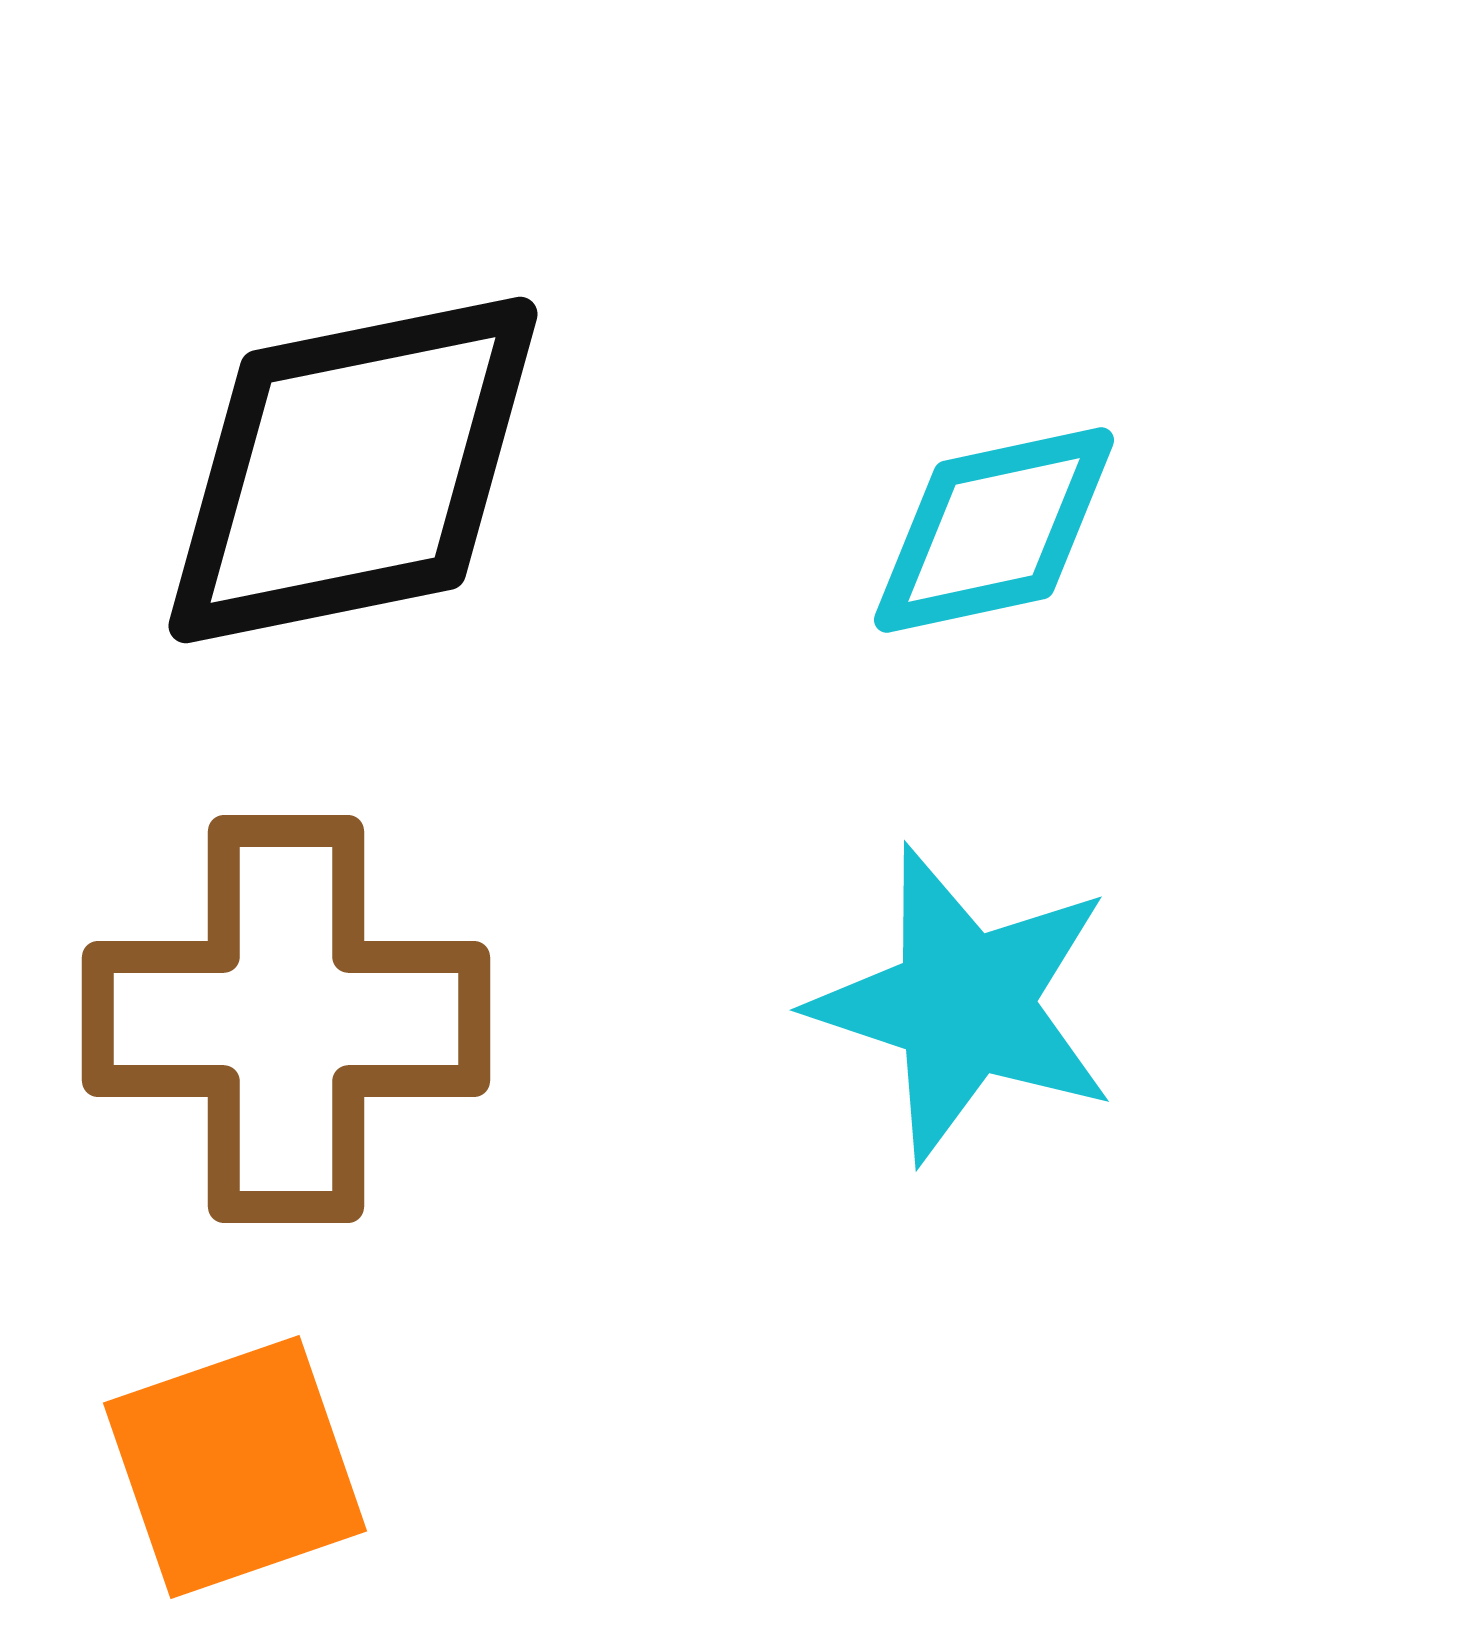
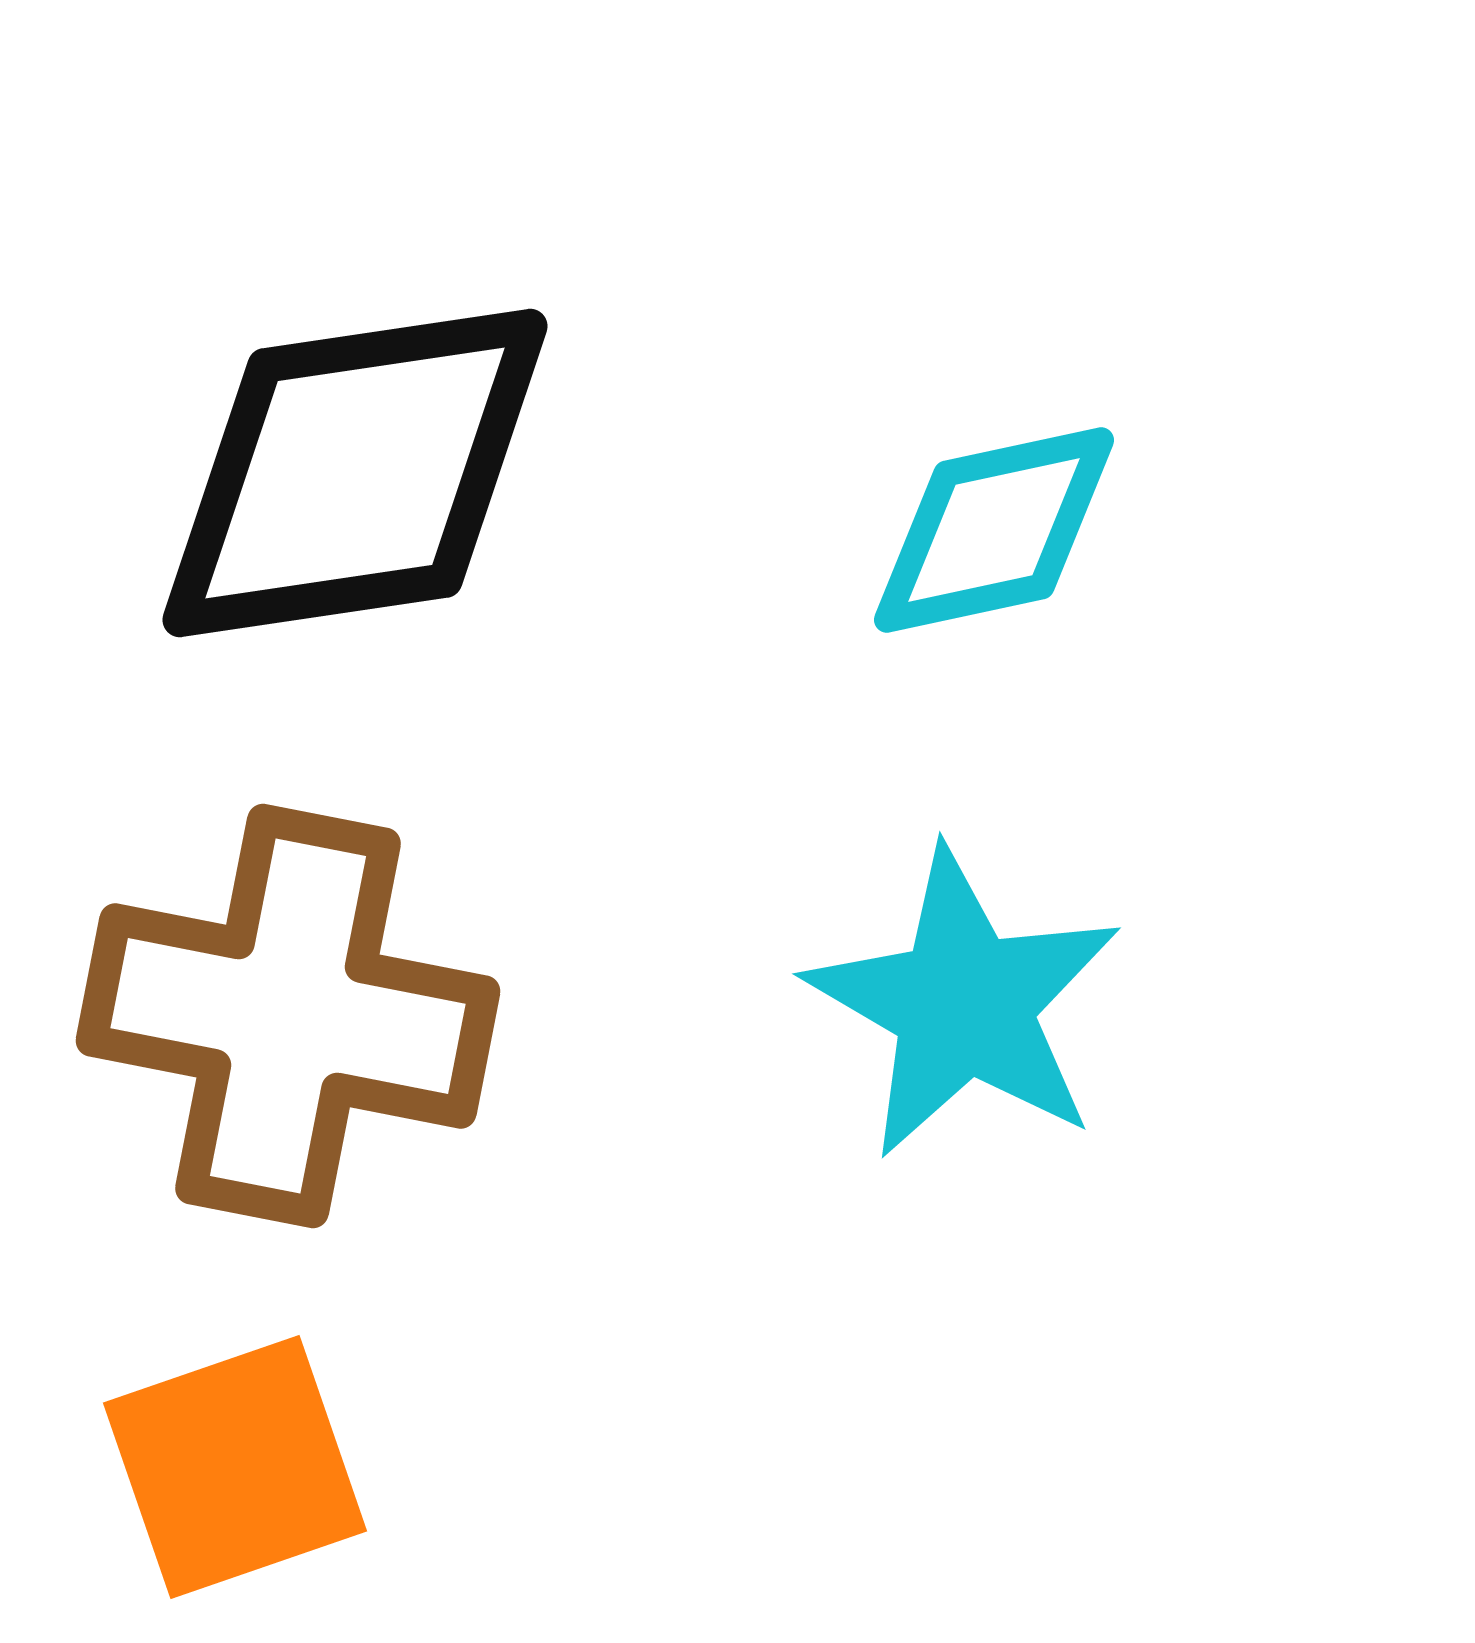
black diamond: moved 2 px right, 3 px down; rotated 3 degrees clockwise
cyan star: rotated 12 degrees clockwise
brown cross: moved 2 px right, 3 px up; rotated 11 degrees clockwise
